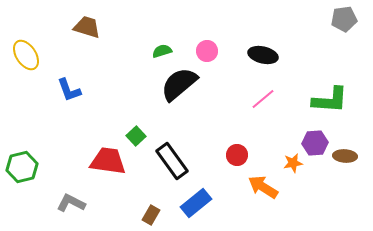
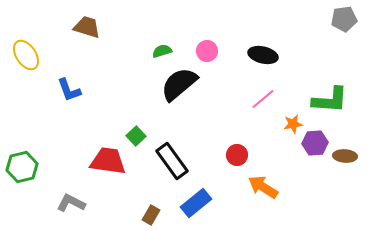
orange star: moved 39 px up
